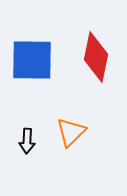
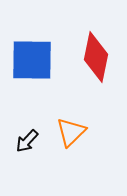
black arrow: rotated 40 degrees clockwise
